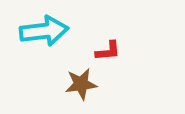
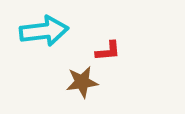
brown star: moved 1 px right, 2 px up
